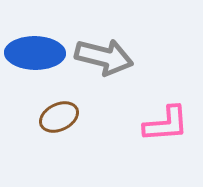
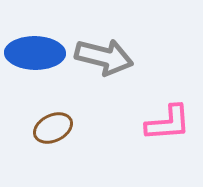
brown ellipse: moved 6 px left, 11 px down
pink L-shape: moved 2 px right, 1 px up
